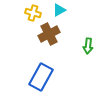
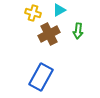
green arrow: moved 10 px left, 15 px up
